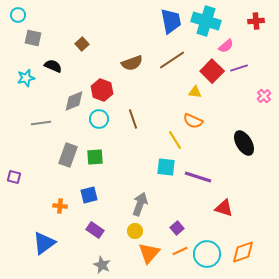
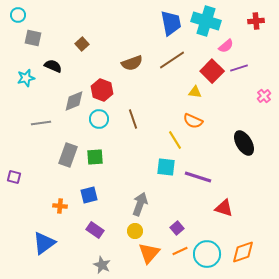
blue trapezoid at (171, 21): moved 2 px down
